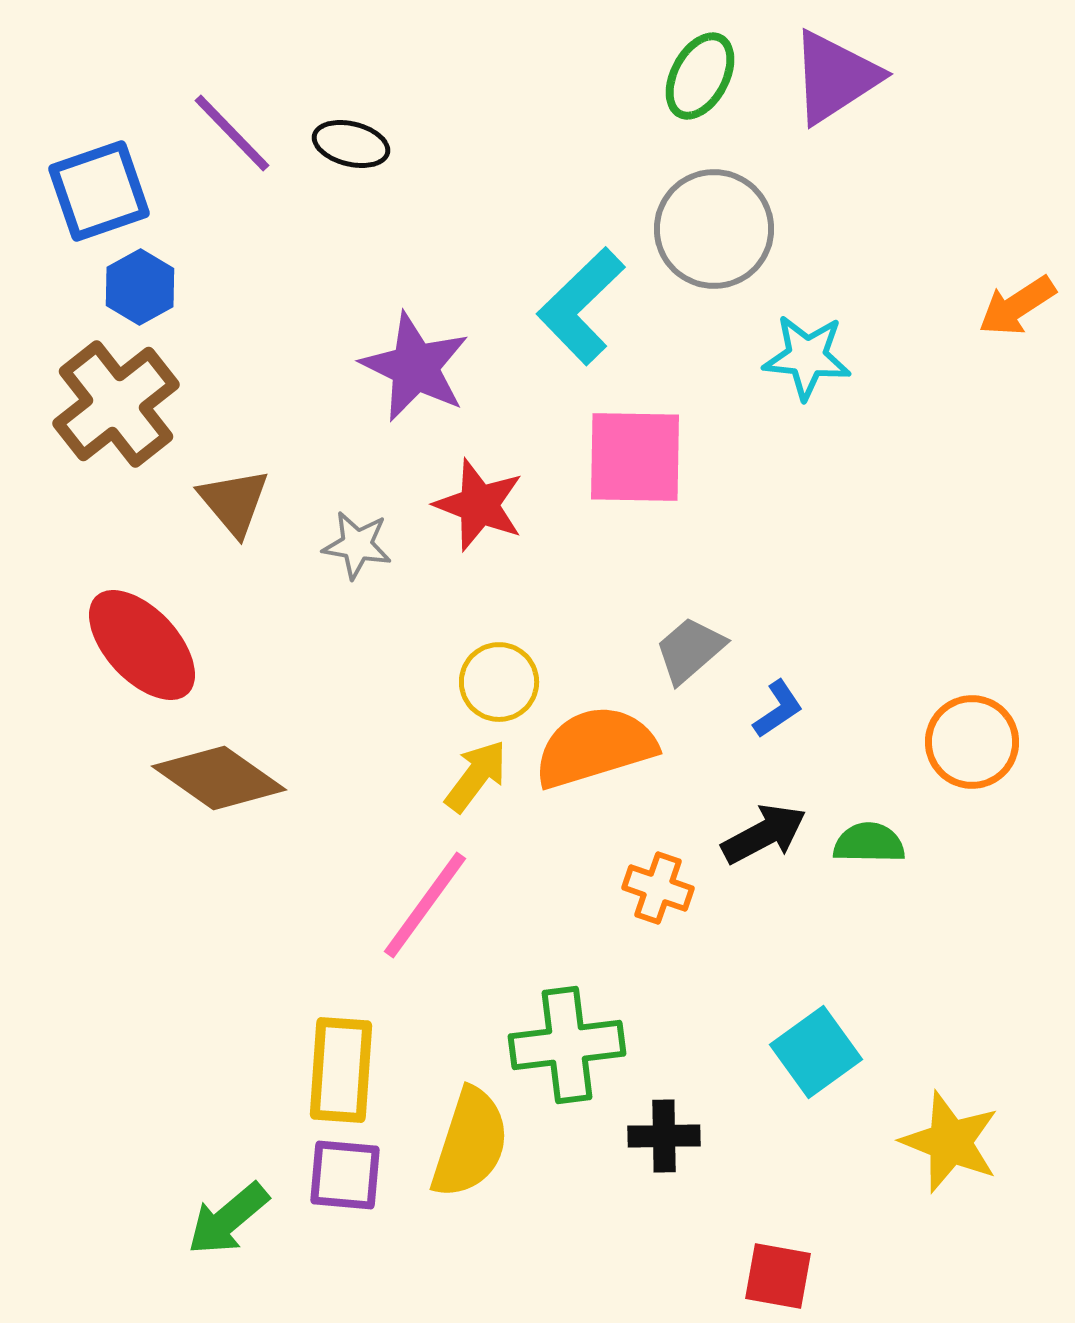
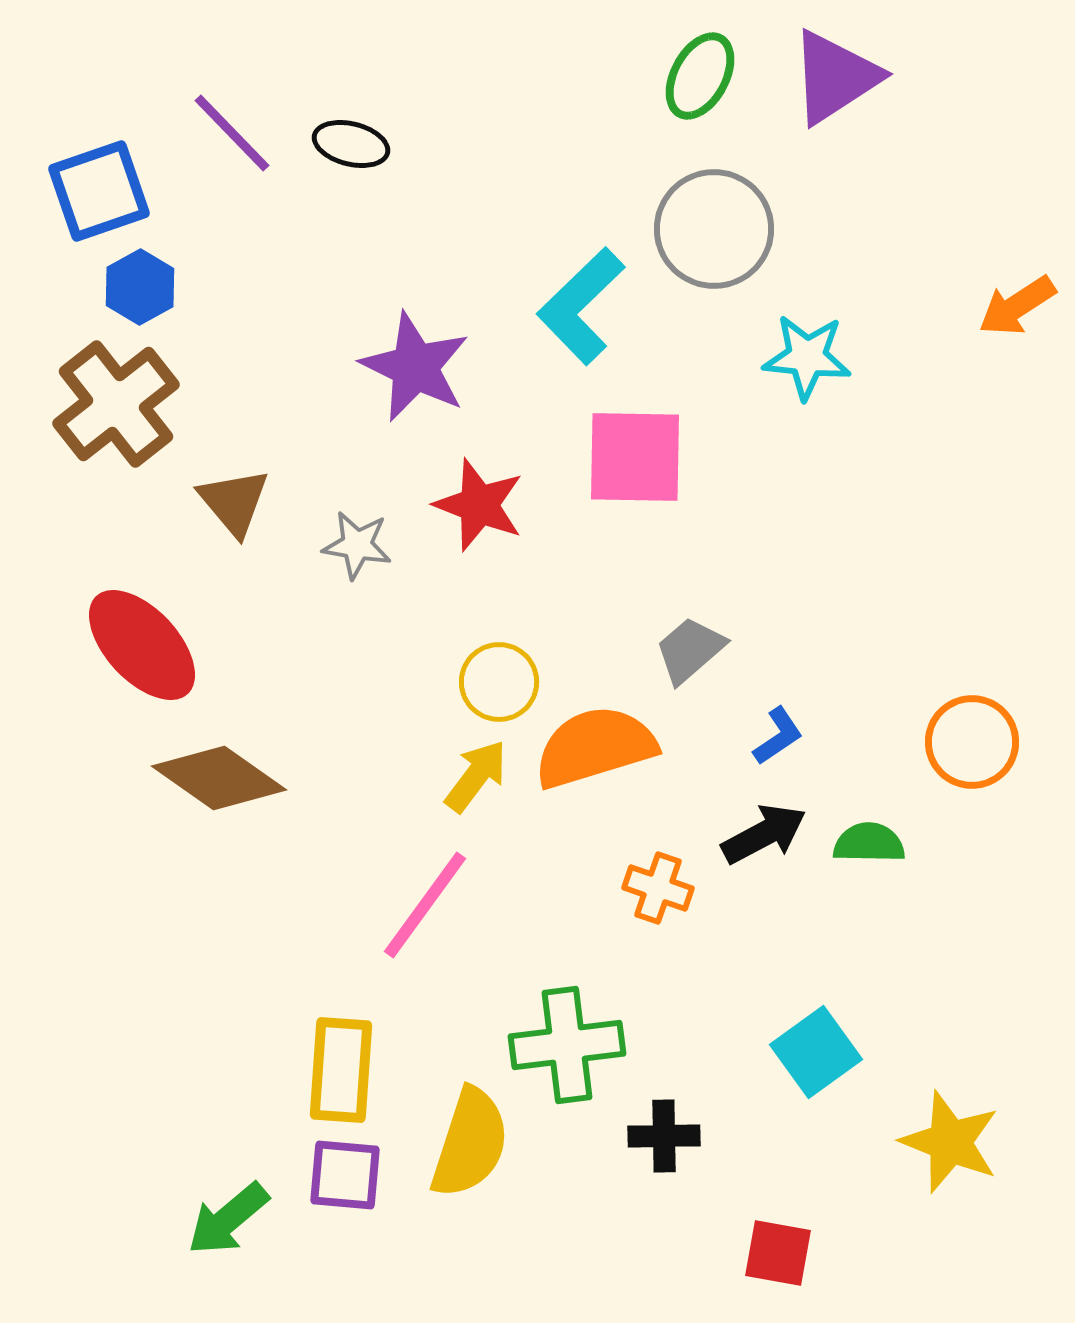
blue L-shape: moved 27 px down
red square: moved 23 px up
